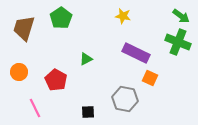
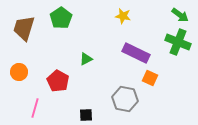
green arrow: moved 1 px left, 1 px up
red pentagon: moved 2 px right, 1 px down
pink line: rotated 42 degrees clockwise
black square: moved 2 px left, 3 px down
